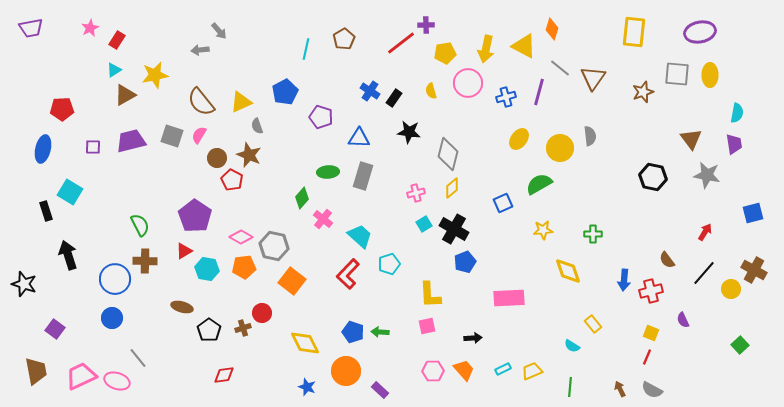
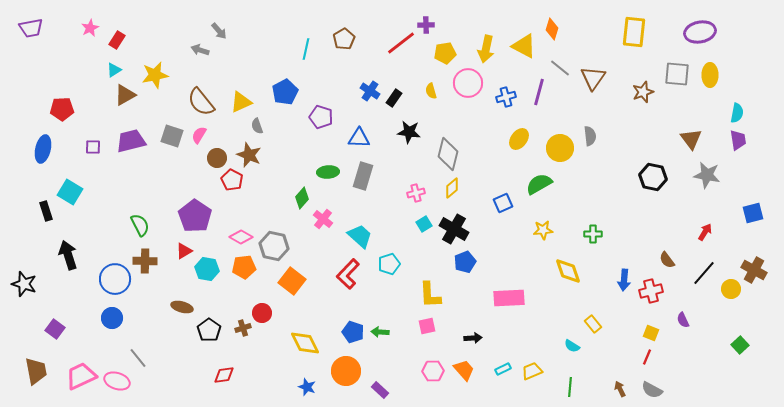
gray arrow at (200, 50): rotated 24 degrees clockwise
purple trapezoid at (734, 144): moved 4 px right, 4 px up
